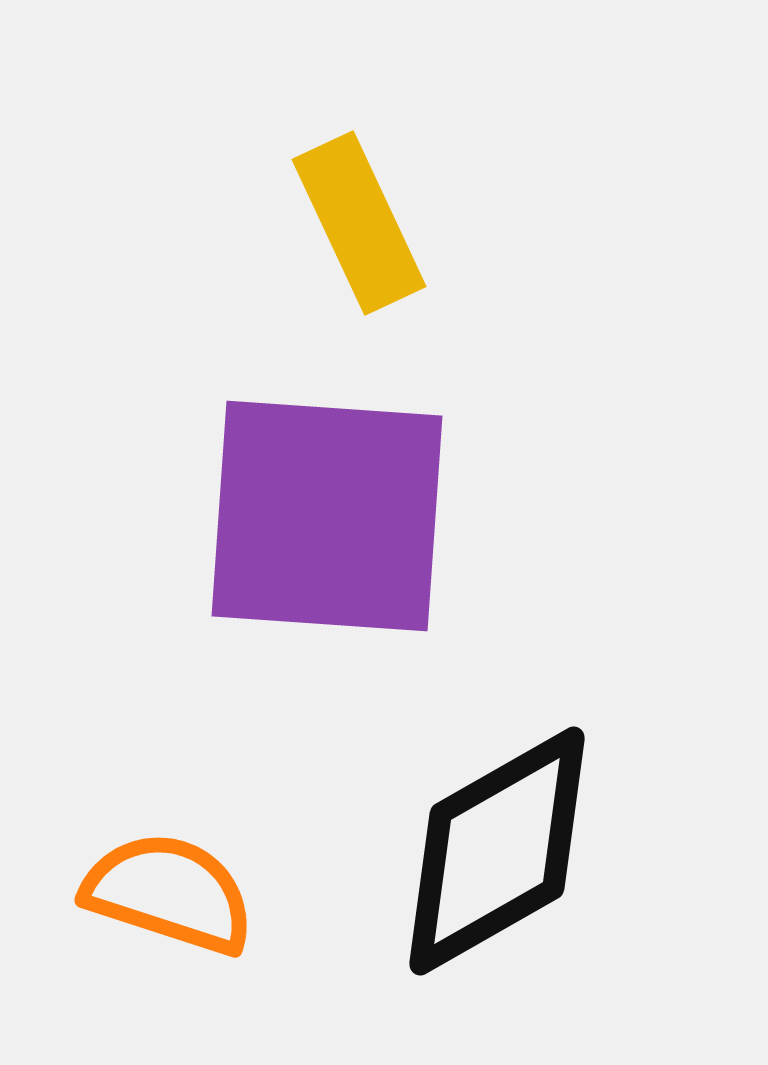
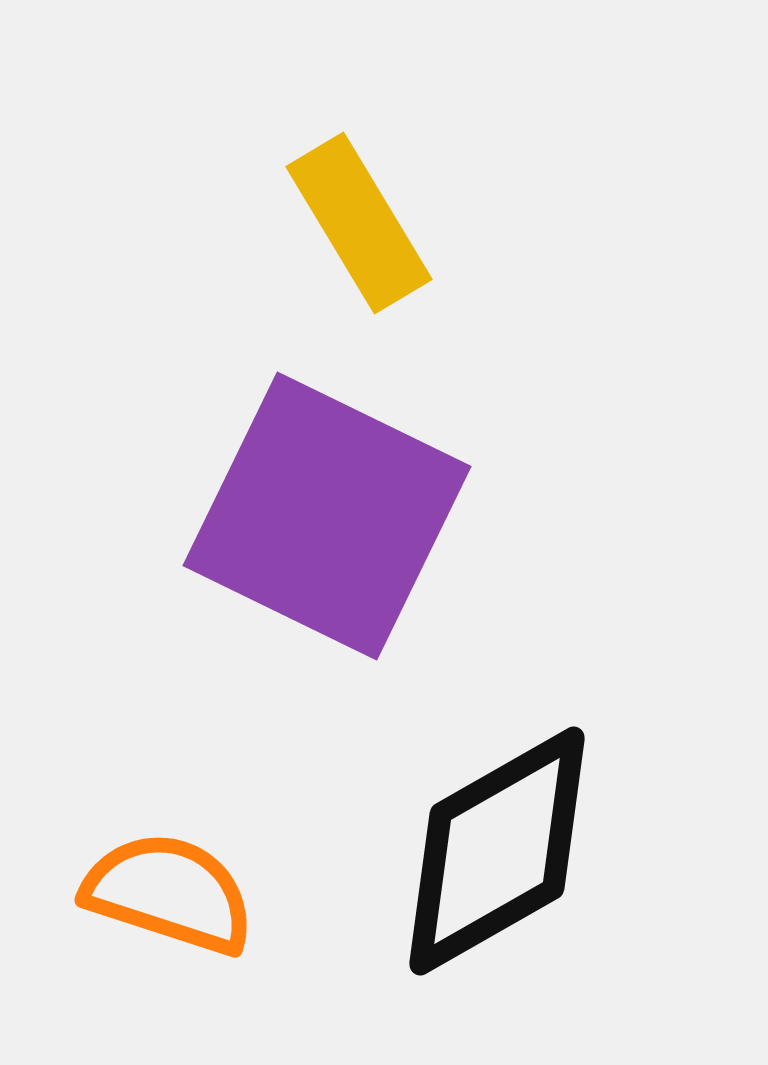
yellow rectangle: rotated 6 degrees counterclockwise
purple square: rotated 22 degrees clockwise
